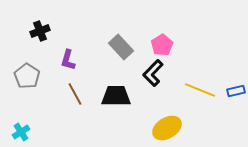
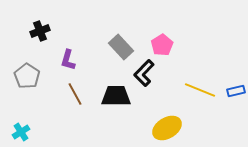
black L-shape: moved 9 px left
